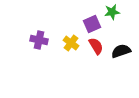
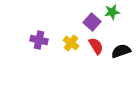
purple square: moved 2 px up; rotated 24 degrees counterclockwise
